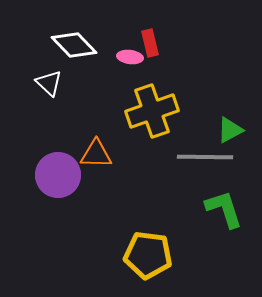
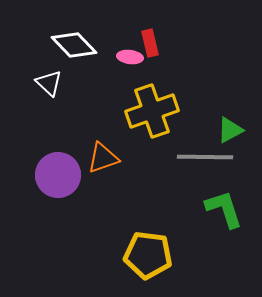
orange triangle: moved 7 px right, 4 px down; rotated 20 degrees counterclockwise
